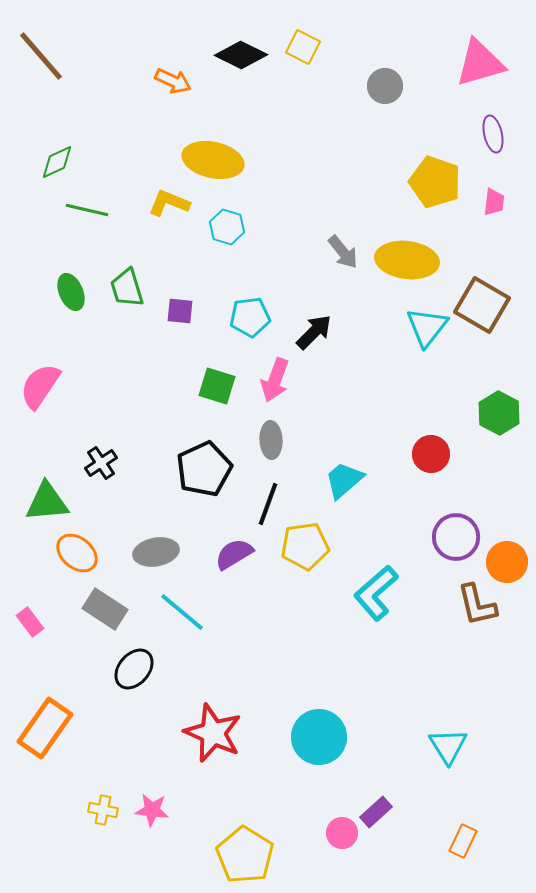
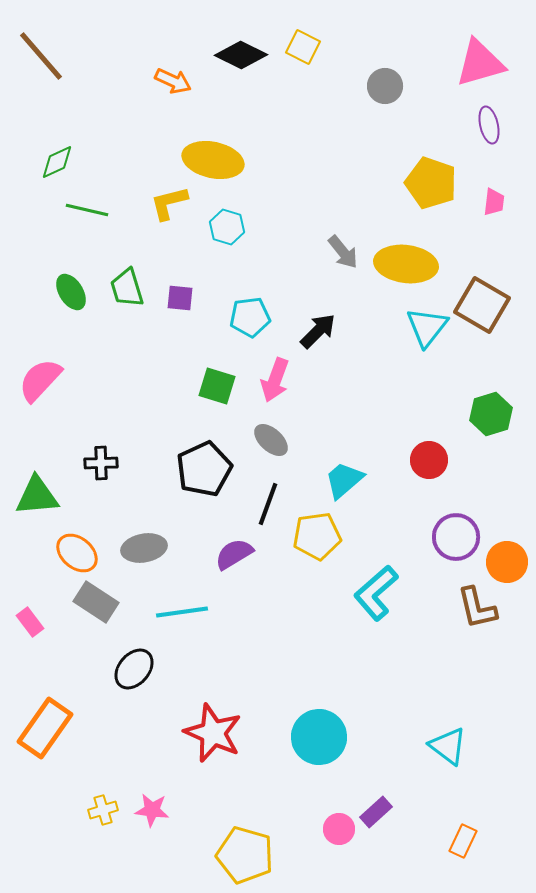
purple ellipse at (493, 134): moved 4 px left, 9 px up
yellow pentagon at (435, 182): moved 4 px left, 1 px down
yellow L-shape at (169, 203): rotated 36 degrees counterclockwise
yellow ellipse at (407, 260): moved 1 px left, 4 px down
green ellipse at (71, 292): rotated 9 degrees counterclockwise
purple square at (180, 311): moved 13 px up
black arrow at (314, 332): moved 4 px right, 1 px up
pink semicircle at (40, 386): moved 6 px up; rotated 9 degrees clockwise
green hexagon at (499, 413): moved 8 px left, 1 px down; rotated 15 degrees clockwise
gray ellipse at (271, 440): rotated 45 degrees counterclockwise
red circle at (431, 454): moved 2 px left, 6 px down
black cross at (101, 463): rotated 32 degrees clockwise
green triangle at (47, 502): moved 10 px left, 6 px up
yellow pentagon at (305, 546): moved 12 px right, 10 px up
gray ellipse at (156, 552): moved 12 px left, 4 px up
brown L-shape at (477, 605): moved 3 px down
gray rectangle at (105, 609): moved 9 px left, 7 px up
cyan line at (182, 612): rotated 48 degrees counterclockwise
cyan triangle at (448, 746): rotated 21 degrees counterclockwise
yellow cross at (103, 810): rotated 28 degrees counterclockwise
pink circle at (342, 833): moved 3 px left, 4 px up
yellow pentagon at (245, 855): rotated 16 degrees counterclockwise
